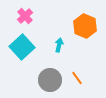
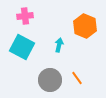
pink cross: rotated 35 degrees clockwise
cyan square: rotated 20 degrees counterclockwise
